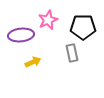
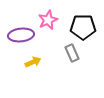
gray rectangle: rotated 12 degrees counterclockwise
